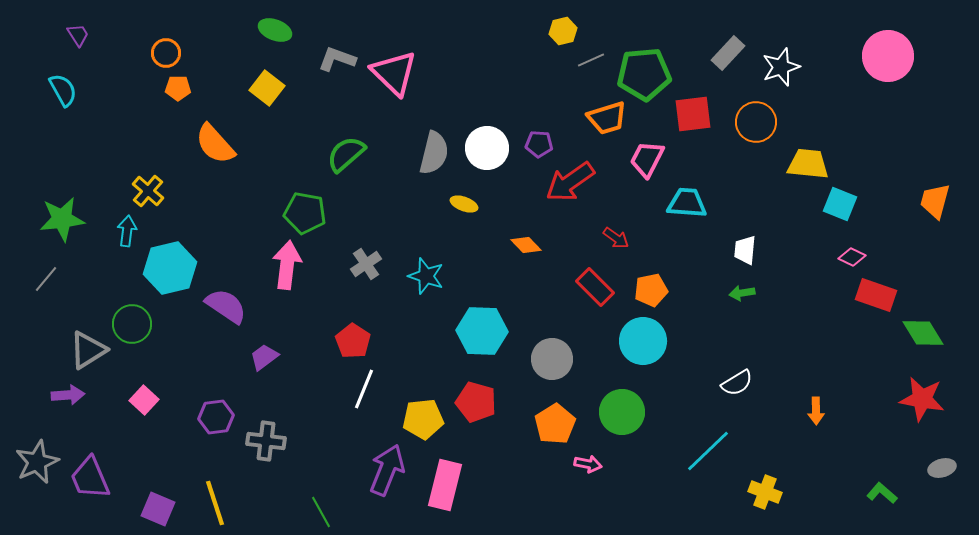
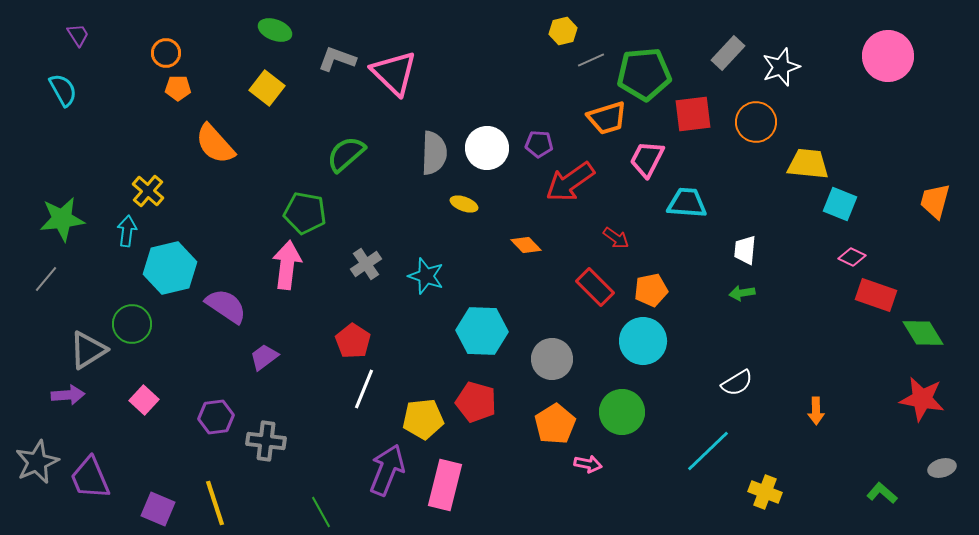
gray semicircle at (434, 153): rotated 12 degrees counterclockwise
